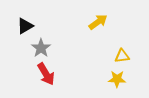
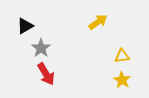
yellow star: moved 5 px right, 1 px down; rotated 30 degrees clockwise
